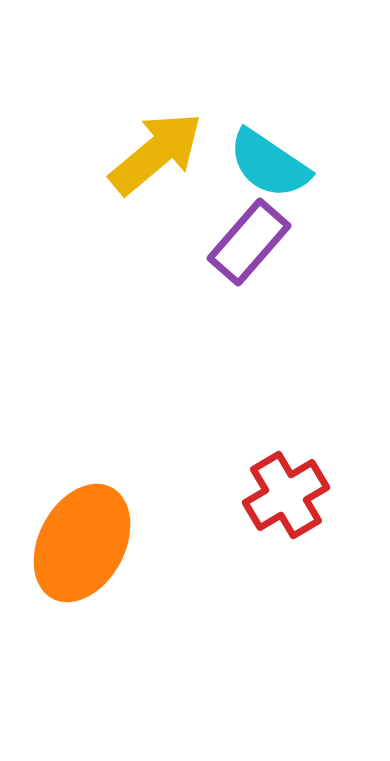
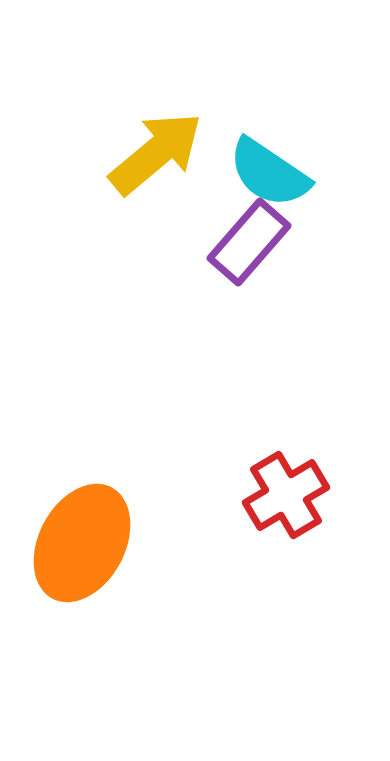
cyan semicircle: moved 9 px down
